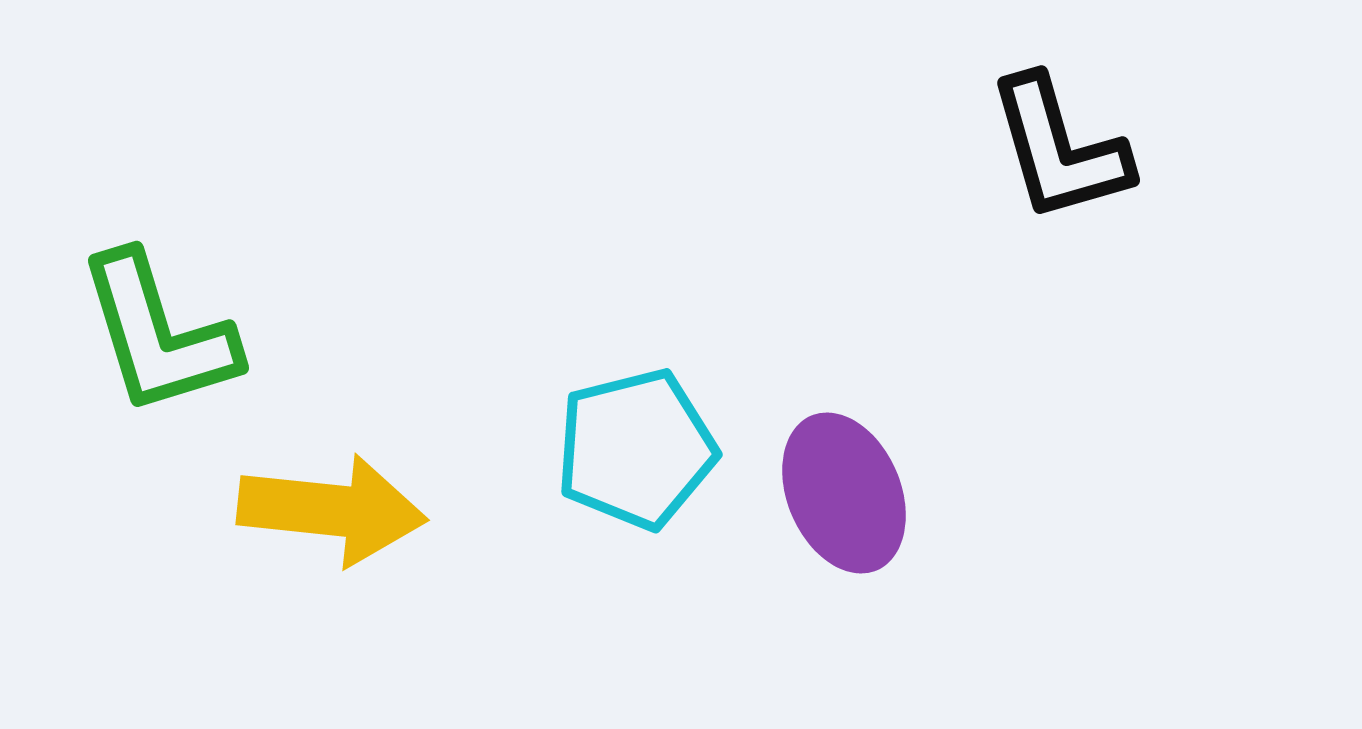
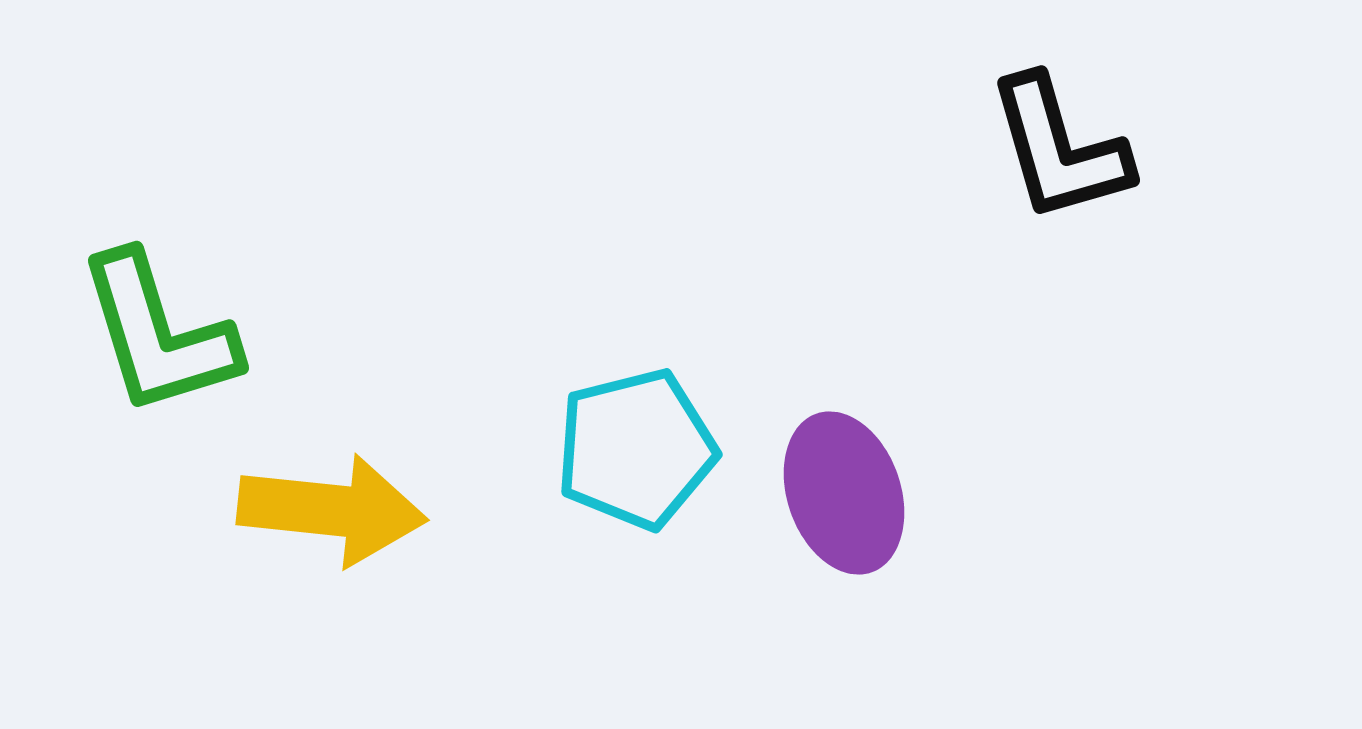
purple ellipse: rotated 4 degrees clockwise
